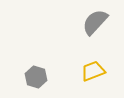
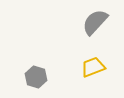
yellow trapezoid: moved 4 px up
